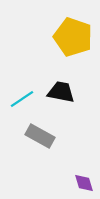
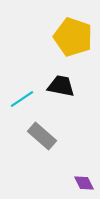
black trapezoid: moved 6 px up
gray rectangle: moved 2 px right; rotated 12 degrees clockwise
purple diamond: rotated 10 degrees counterclockwise
